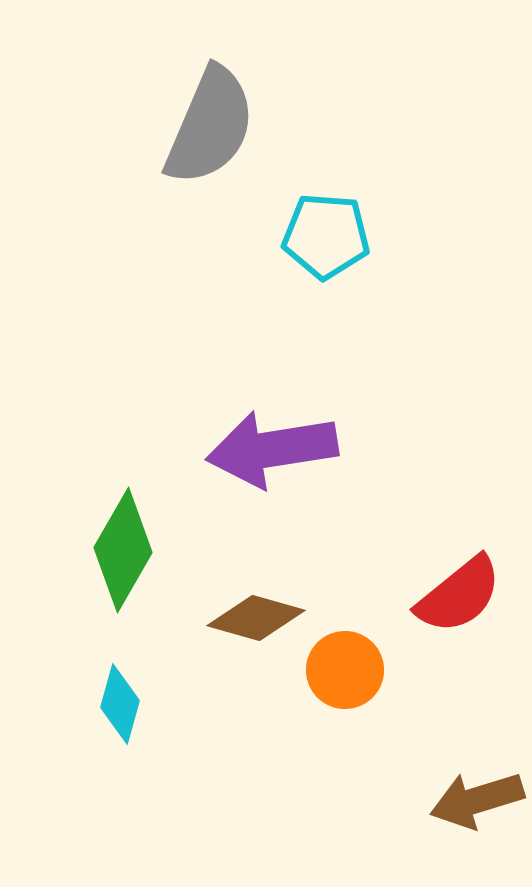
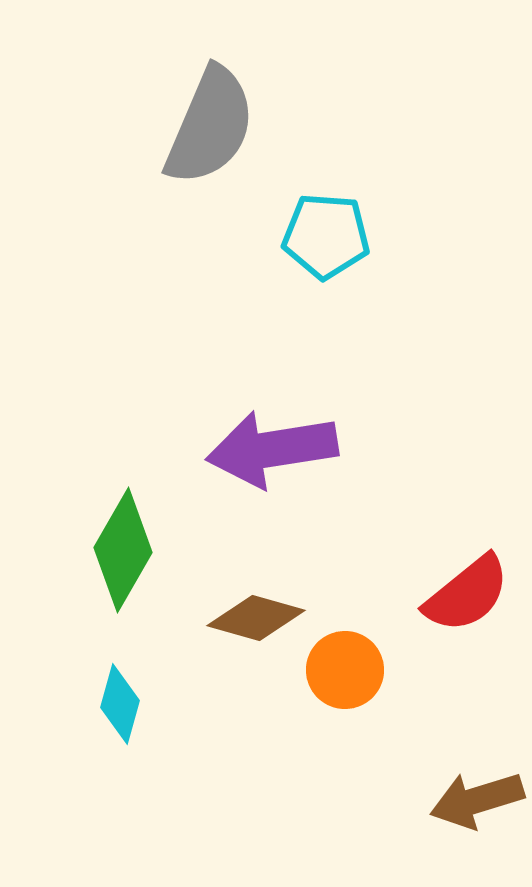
red semicircle: moved 8 px right, 1 px up
